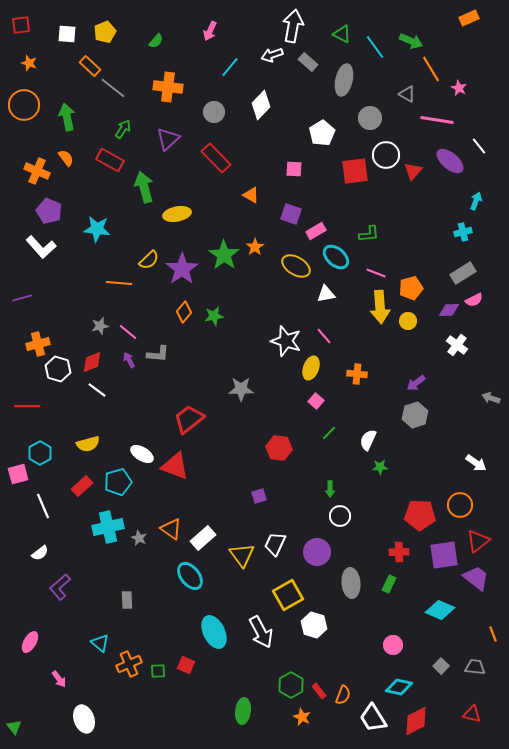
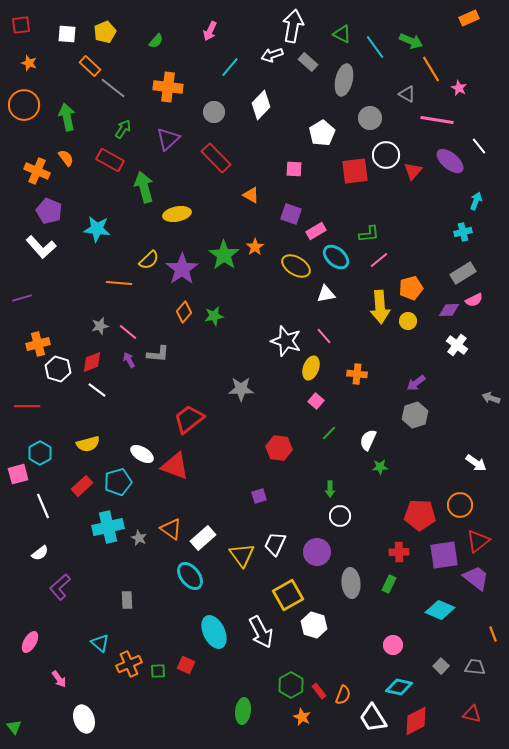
pink line at (376, 273): moved 3 px right, 13 px up; rotated 60 degrees counterclockwise
